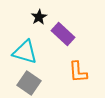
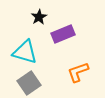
purple rectangle: rotated 65 degrees counterclockwise
orange L-shape: rotated 75 degrees clockwise
gray square: rotated 20 degrees clockwise
